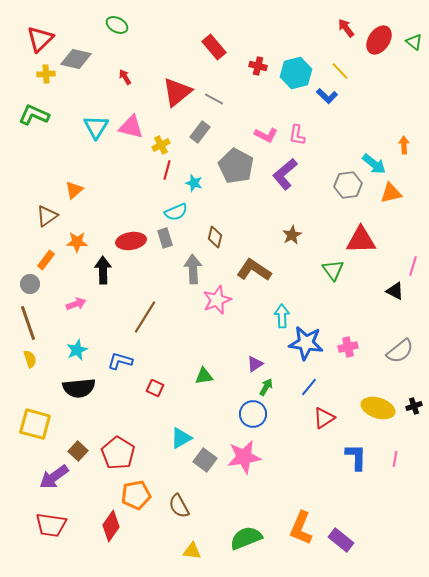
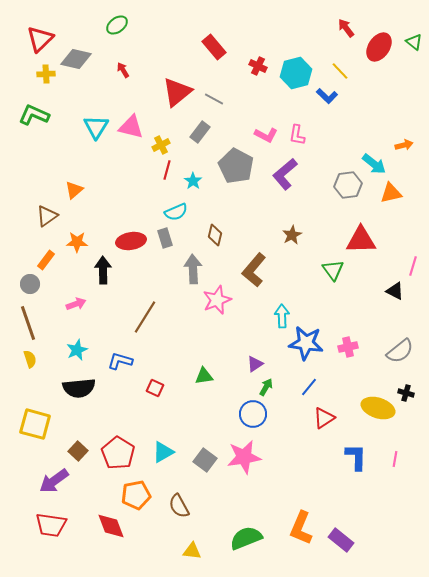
green ellipse at (117, 25): rotated 65 degrees counterclockwise
red ellipse at (379, 40): moved 7 px down
red cross at (258, 66): rotated 12 degrees clockwise
red arrow at (125, 77): moved 2 px left, 7 px up
orange arrow at (404, 145): rotated 78 degrees clockwise
cyan star at (194, 183): moved 1 px left, 2 px up; rotated 18 degrees clockwise
brown diamond at (215, 237): moved 2 px up
brown L-shape at (254, 270): rotated 84 degrees counterclockwise
black cross at (414, 406): moved 8 px left, 13 px up; rotated 35 degrees clockwise
cyan triangle at (181, 438): moved 18 px left, 14 px down
purple arrow at (54, 477): moved 4 px down
red diamond at (111, 526): rotated 56 degrees counterclockwise
